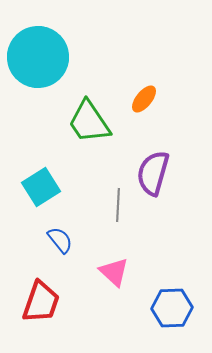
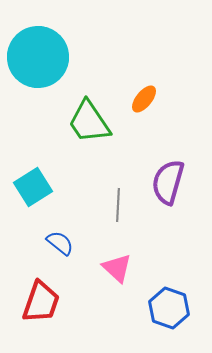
purple semicircle: moved 15 px right, 9 px down
cyan square: moved 8 px left
blue semicircle: moved 3 px down; rotated 12 degrees counterclockwise
pink triangle: moved 3 px right, 4 px up
blue hexagon: moved 3 px left; rotated 21 degrees clockwise
